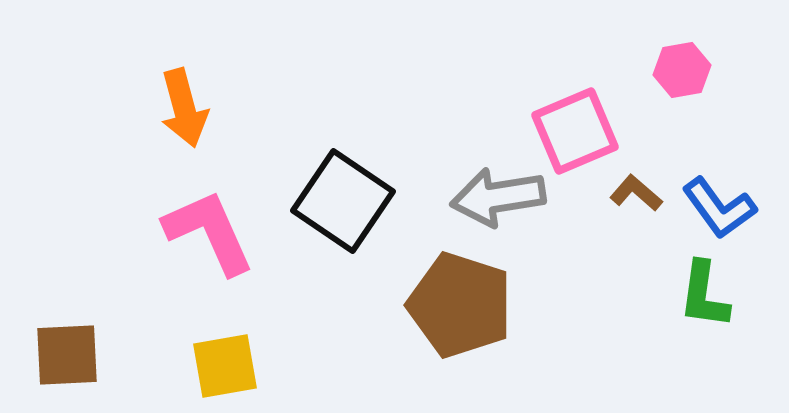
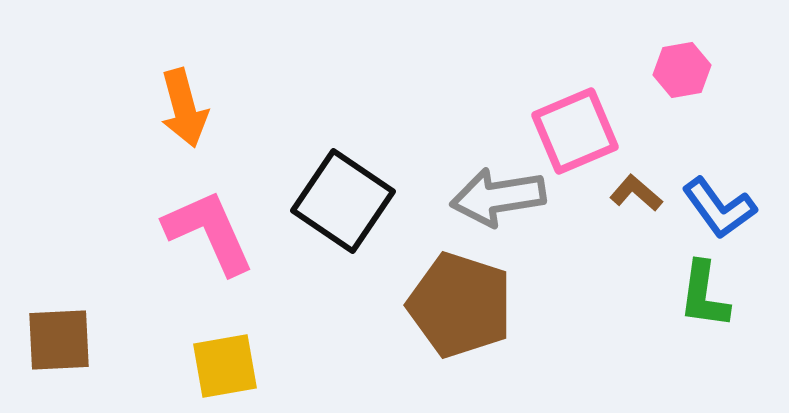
brown square: moved 8 px left, 15 px up
